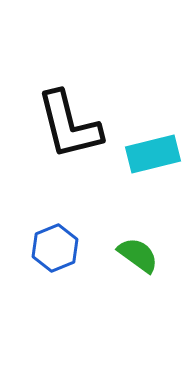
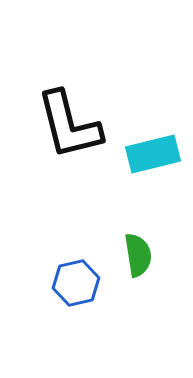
blue hexagon: moved 21 px right, 35 px down; rotated 9 degrees clockwise
green semicircle: rotated 45 degrees clockwise
